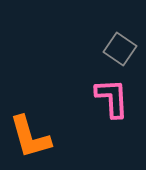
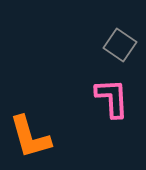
gray square: moved 4 px up
